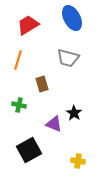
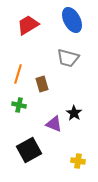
blue ellipse: moved 2 px down
orange line: moved 14 px down
